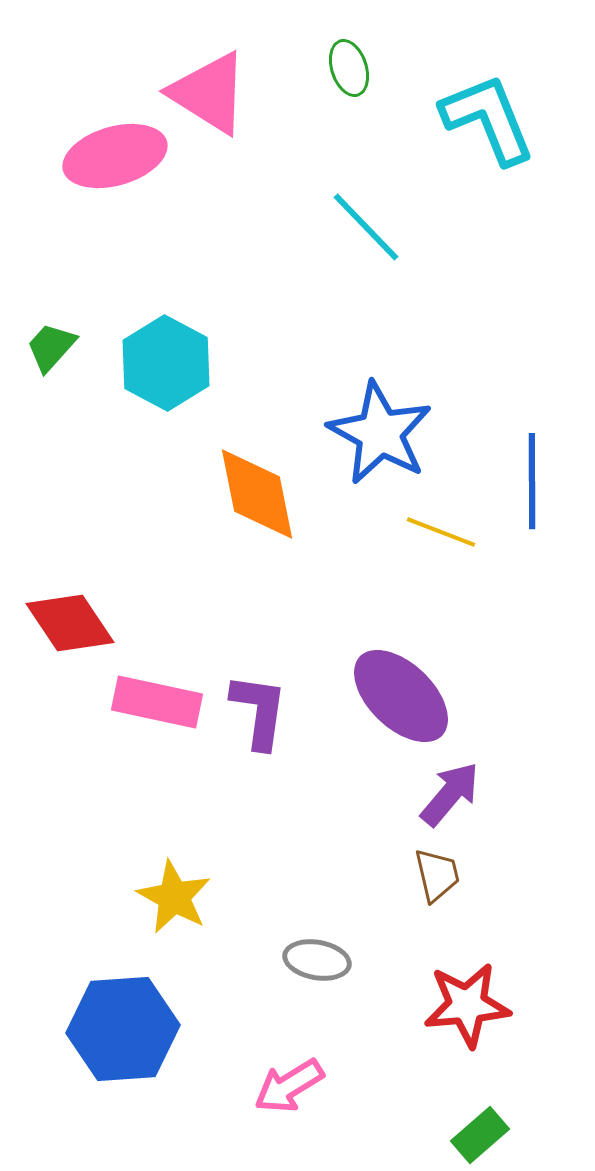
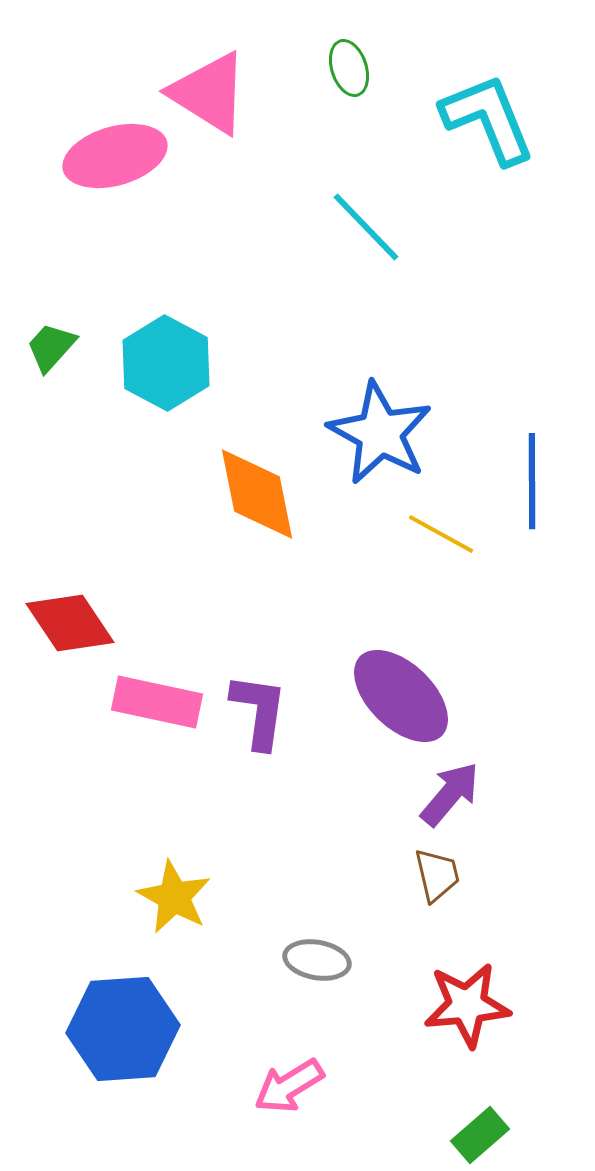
yellow line: moved 2 px down; rotated 8 degrees clockwise
